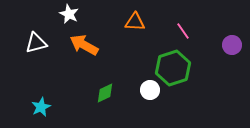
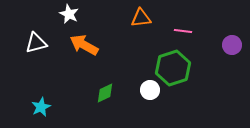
orange triangle: moved 6 px right, 4 px up; rotated 10 degrees counterclockwise
pink line: rotated 48 degrees counterclockwise
